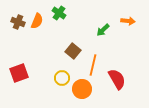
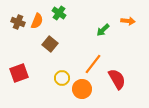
brown square: moved 23 px left, 7 px up
orange line: moved 1 px up; rotated 25 degrees clockwise
